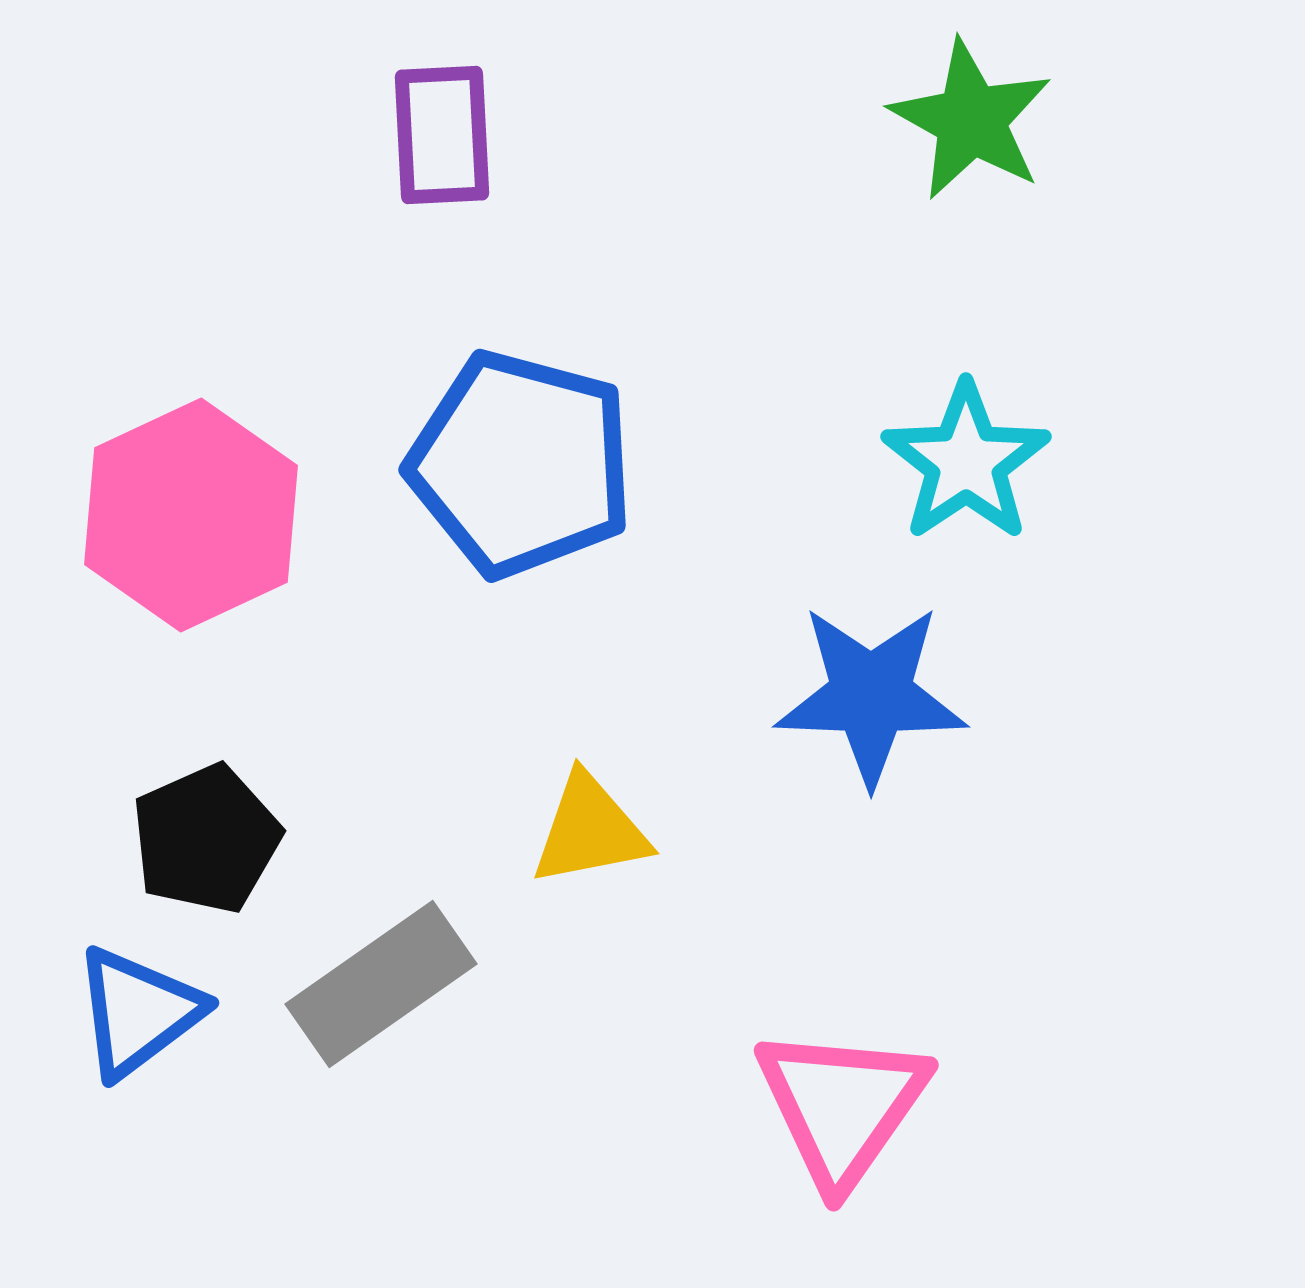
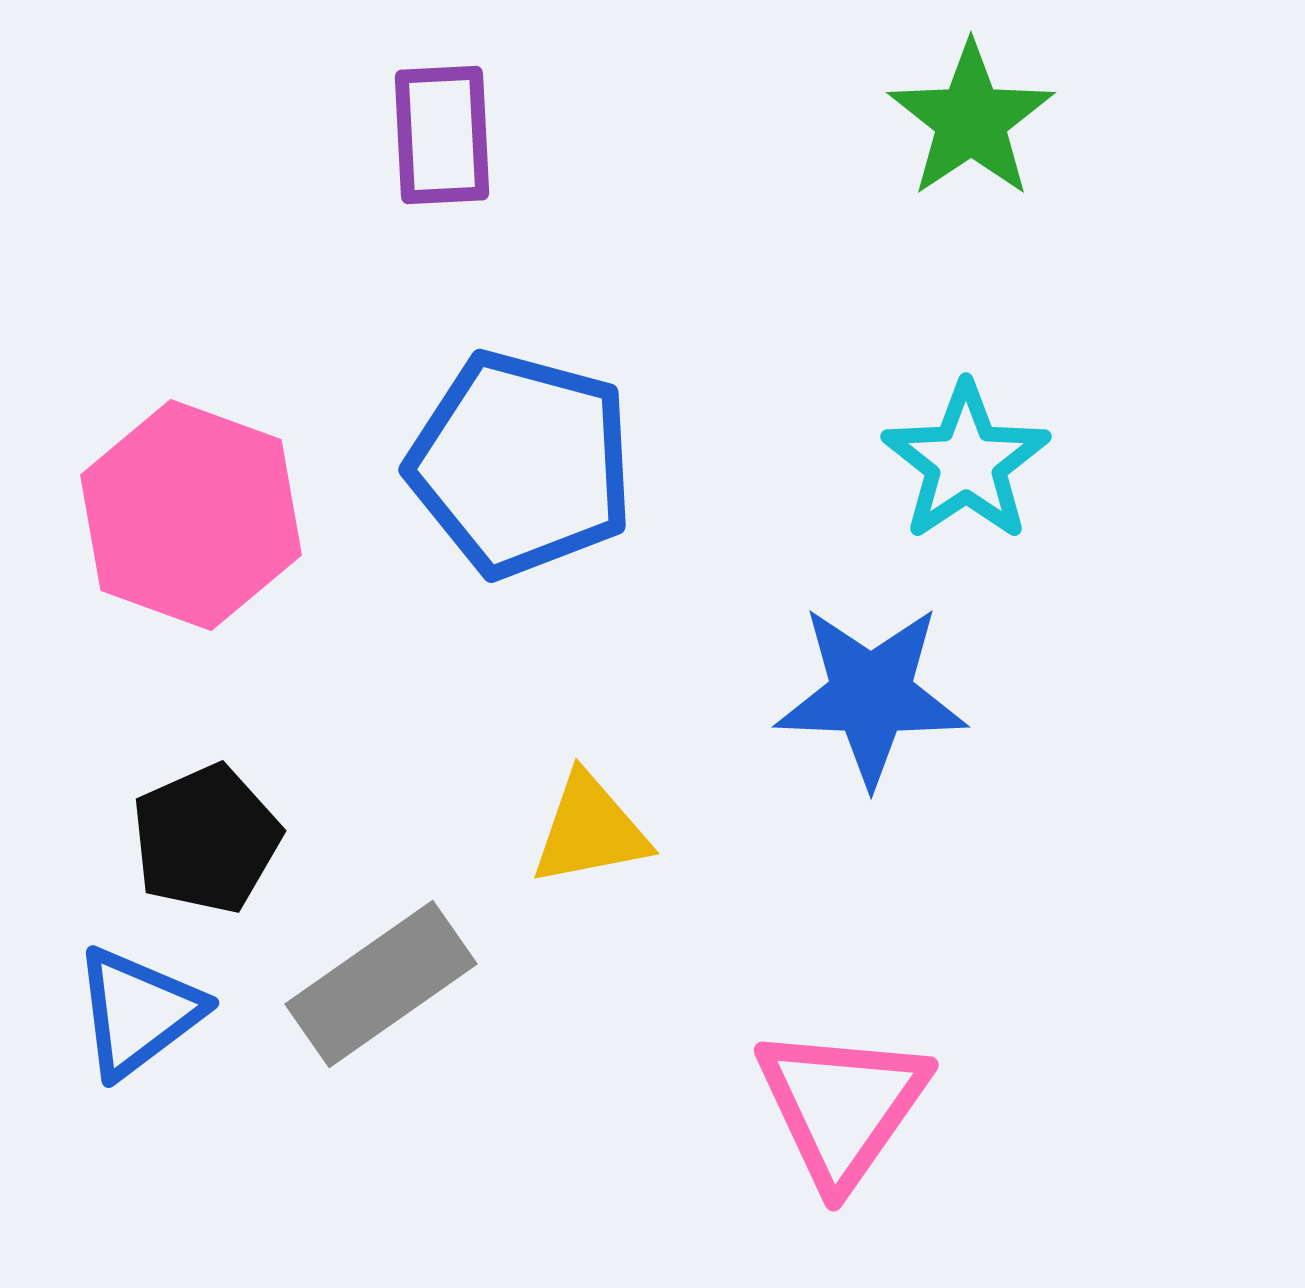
green star: rotated 9 degrees clockwise
pink hexagon: rotated 15 degrees counterclockwise
